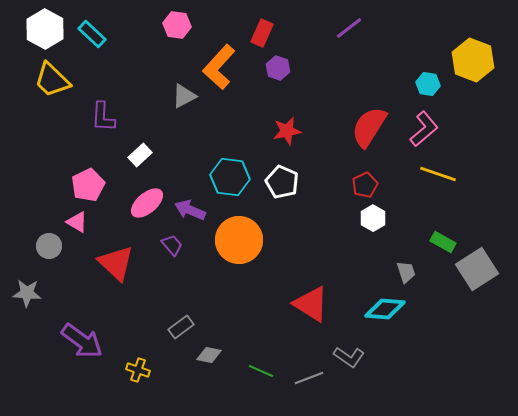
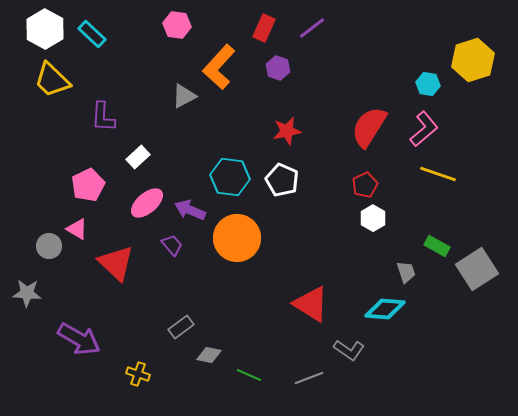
purple line at (349, 28): moved 37 px left
red rectangle at (262, 33): moved 2 px right, 5 px up
yellow hexagon at (473, 60): rotated 21 degrees clockwise
white rectangle at (140, 155): moved 2 px left, 2 px down
white pentagon at (282, 182): moved 2 px up
pink triangle at (77, 222): moved 7 px down
orange circle at (239, 240): moved 2 px left, 2 px up
green rectangle at (443, 242): moved 6 px left, 4 px down
purple arrow at (82, 341): moved 3 px left, 2 px up; rotated 6 degrees counterclockwise
gray L-shape at (349, 357): moved 7 px up
yellow cross at (138, 370): moved 4 px down
green line at (261, 371): moved 12 px left, 4 px down
